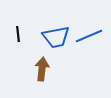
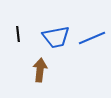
blue line: moved 3 px right, 2 px down
brown arrow: moved 2 px left, 1 px down
